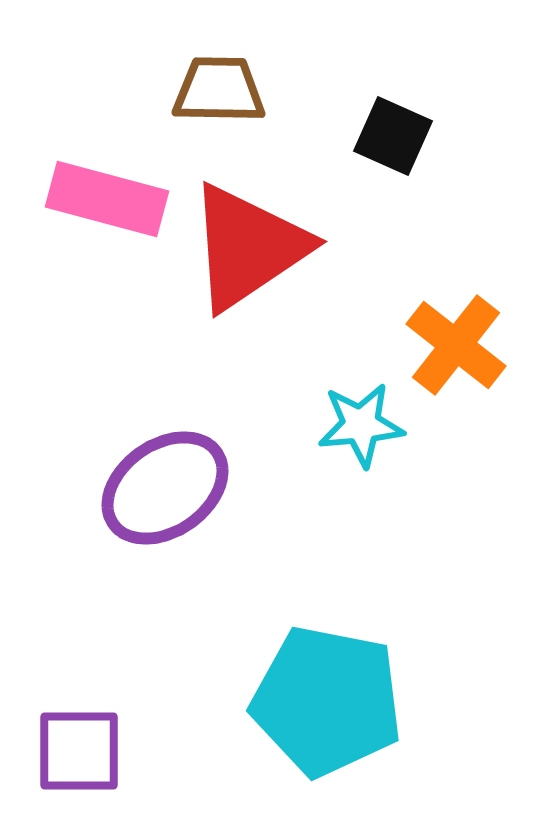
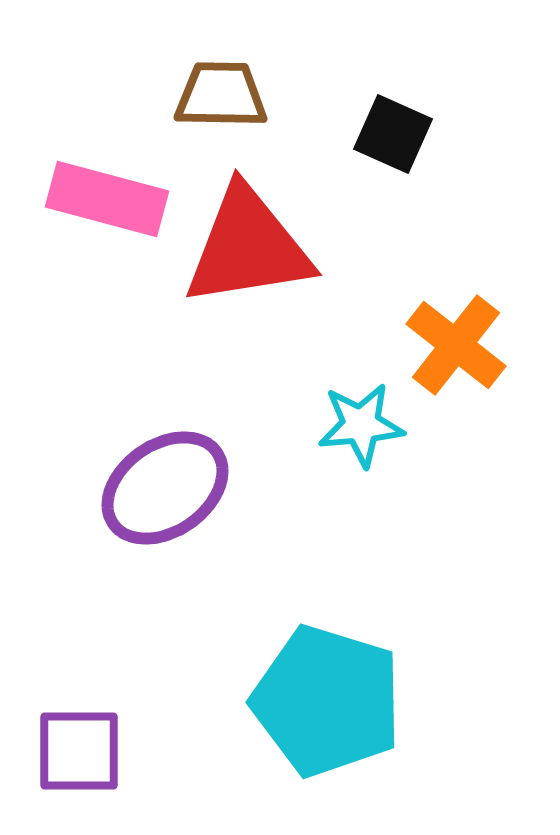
brown trapezoid: moved 2 px right, 5 px down
black square: moved 2 px up
red triangle: rotated 25 degrees clockwise
cyan pentagon: rotated 6 degrees clockwise
